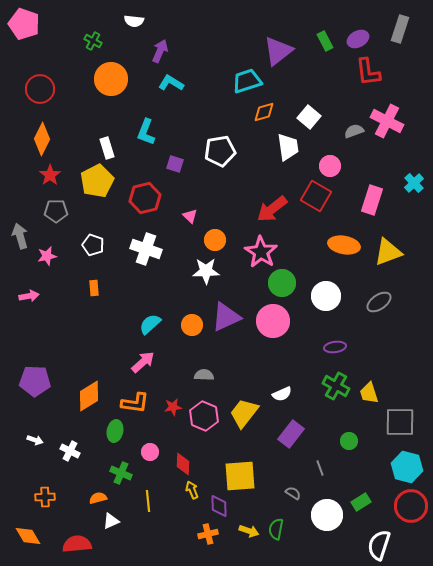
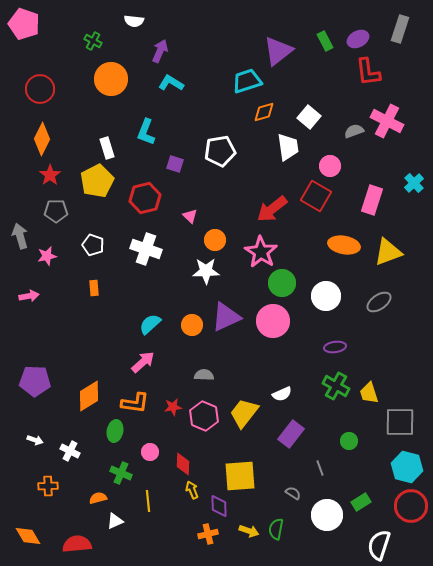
orange cross at (45, 497): moved 3 px right, 11 px up
white triangle at (111, 521): moved 4 px right
